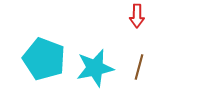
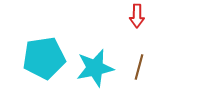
cyan pentagon: moved 1 px up; rotated 30 degrees counterclockwise
